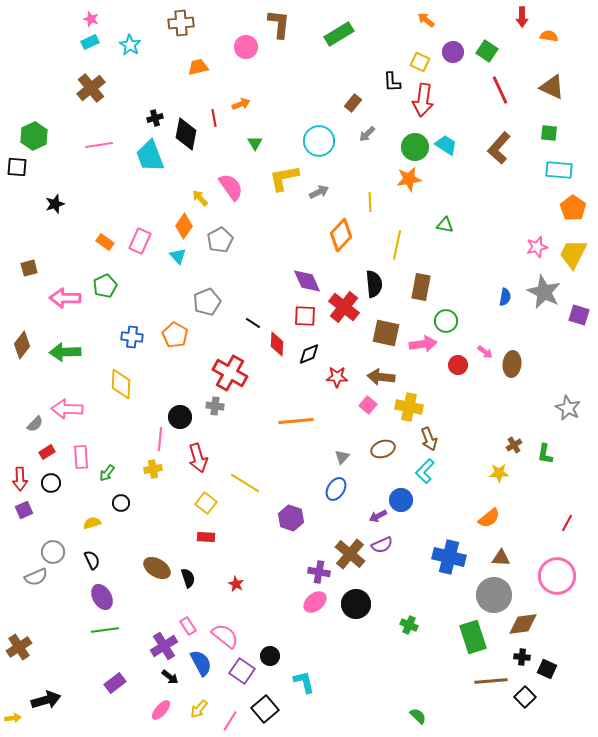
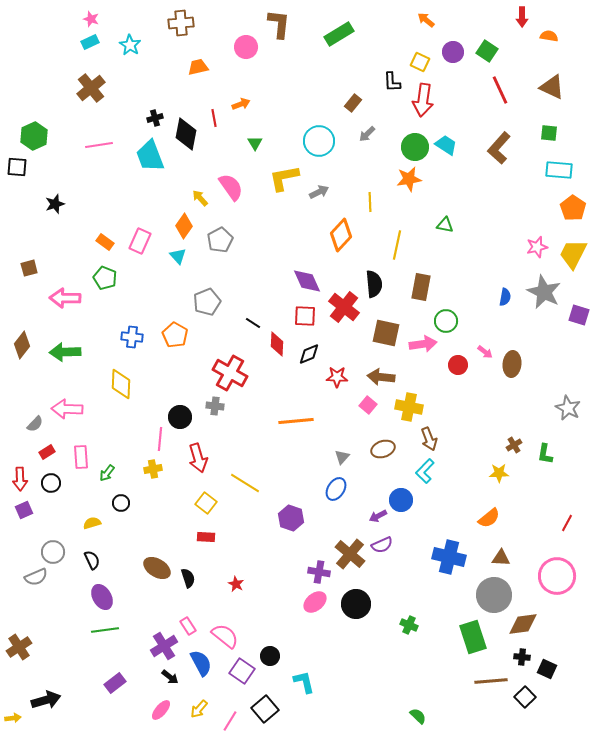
green pentagon at (105, 286): moved 8 px up; rotated 25 degrees counterclockwise
